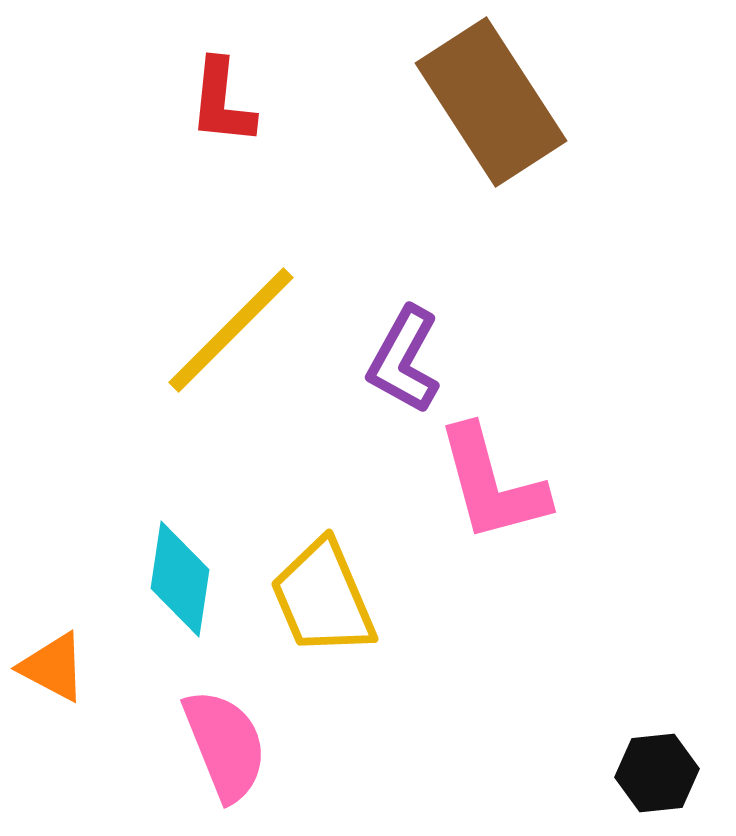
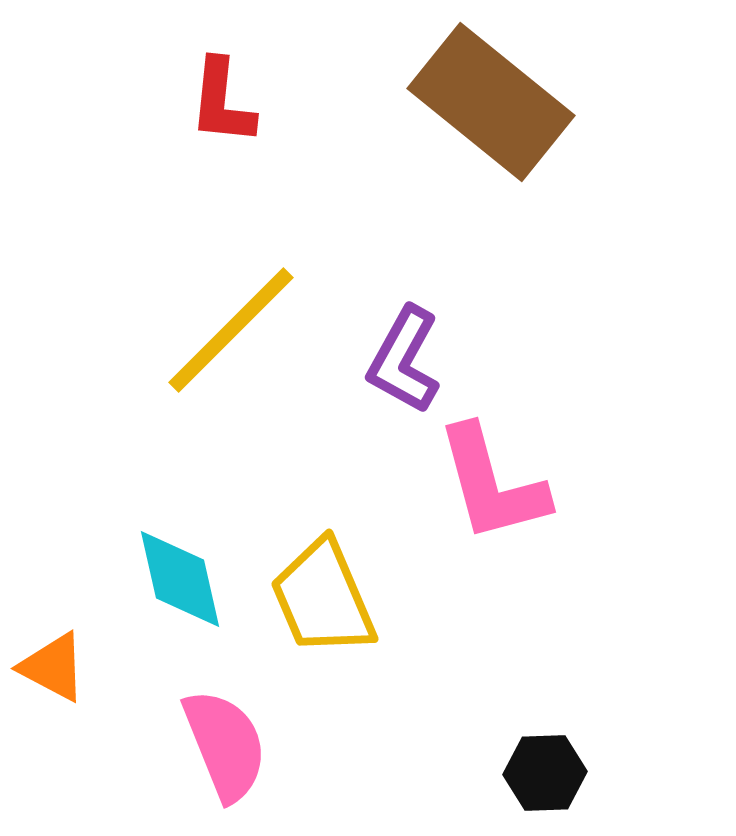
brown rectangle: rotated 18 degrees counterclockwise
cyan diamond: rotated 21 degrees counterclockwise
black hexagon: moved 112 px left; rotated 4 degrees clockwise
